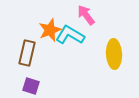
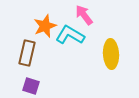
pink arrow: moved 2 px left
orange star: moved 5 px left, 4 px up
yellow ellipse: moved 3 px left
